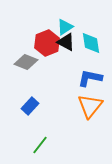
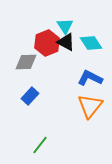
cyan triangle: moved 1 px up; rotated 30 degrees counterclockwise
cyan diamond: rotated 25 degrees counterclockwise
gray diamond: rotated 25 degrees counterclockwise
blue L-shape: rotated 15 degrees clockwise
blue rectangle: moved 10 px up
